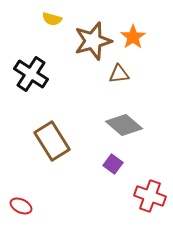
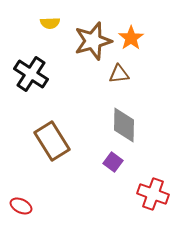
yellow semicircle: moved 2 px left, 4 px down; rotated 18 degrees counterclockwise
orange star: moved 2 px left, 1 px down
gray diamond: rotated 51 degrees clockwise
purple square: moved 2 px up
red cross: moved 3 px right, 2 px up
